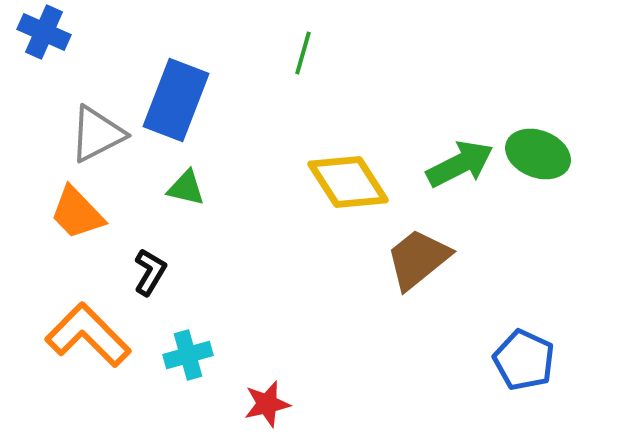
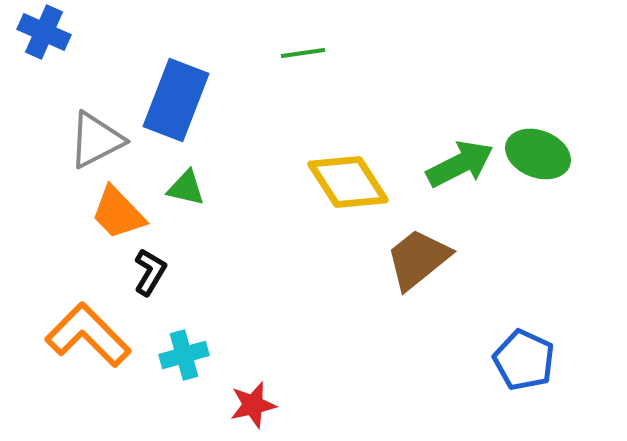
green line: rotated 66 degrees clockwise
gray triangle: moved 1 px left, 6 px down
orange trapezoid: moved 41 px right
cyan cross: moved 4 px left
red star: moved 14 px left, 1 px down
